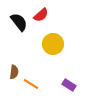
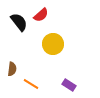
brown semicircle: moved 2 px left, 3 px up
